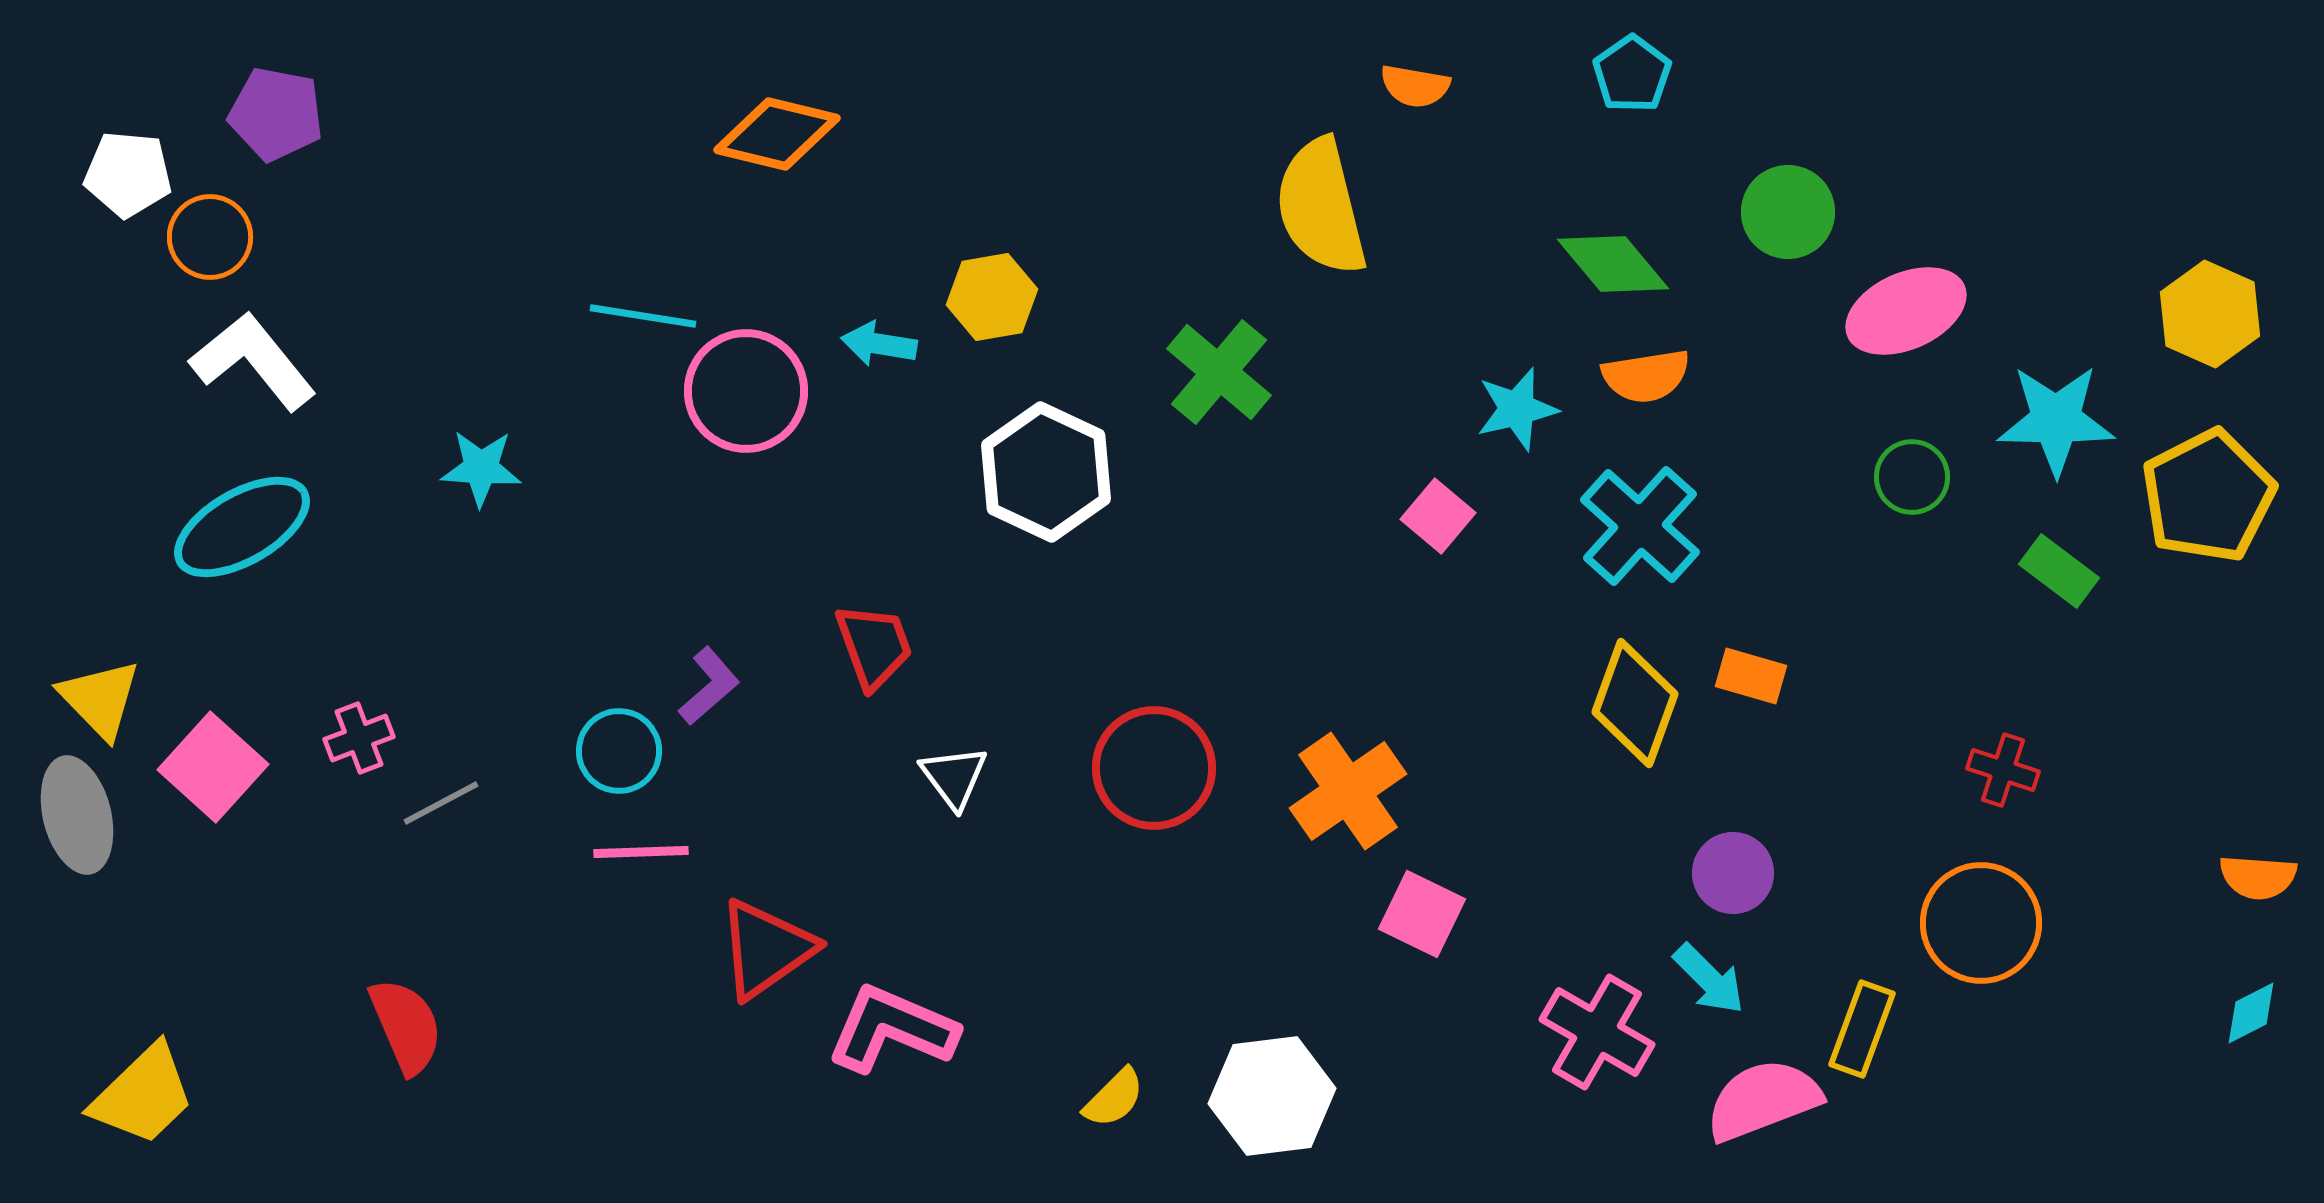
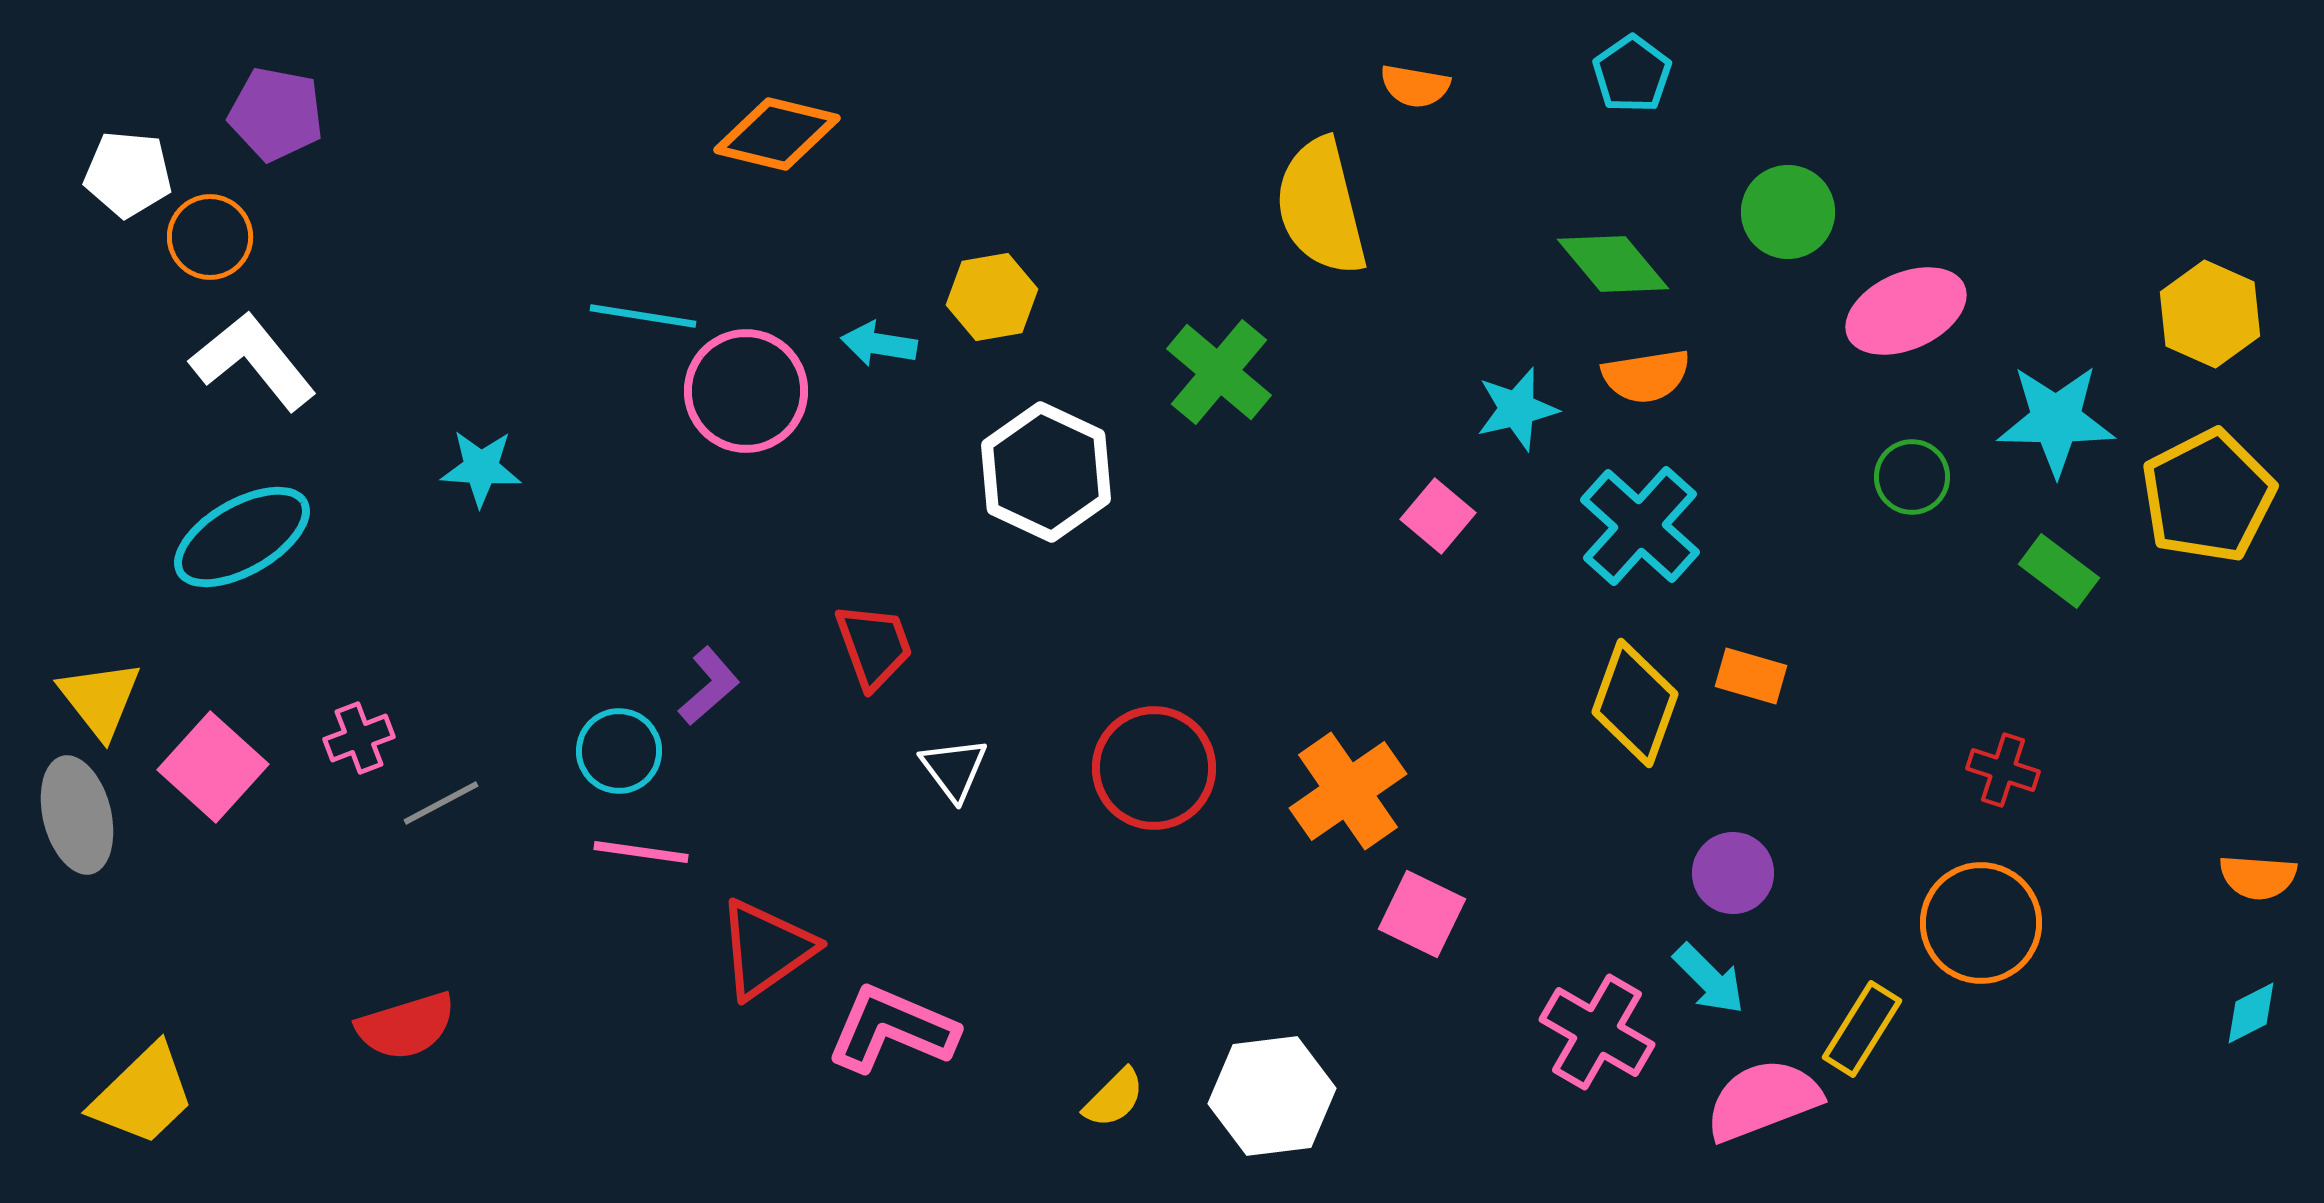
cyan ellipse at (242, 527): moved 10 px down
yellow triangle at (100, 699): rotated 6 degrees clockwise
white triangle at (954, 777): moved 8 px up
pink line at (641, 852): rotated 10 degrees clockwise
red semicircle at (406, 1026): rotated 96 degrees clockwise
yellow rectangle at (1862, 1029): rotated 12 degrees clockwise
